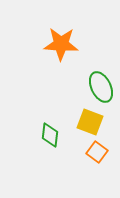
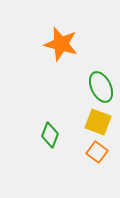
orange star: rotated 12 degrees clockwise
yellow square: moved 8 px right
green diamond: rotated 15 degrees clockwise
